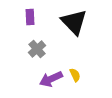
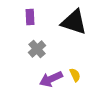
black triangle: rotated 28 degrees counterclockwise
